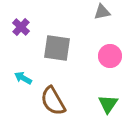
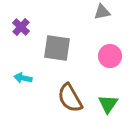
cyan arrow: rotated 18 degrees counterclockwise
brown semicircle: moved 17 px right, 3 px up
